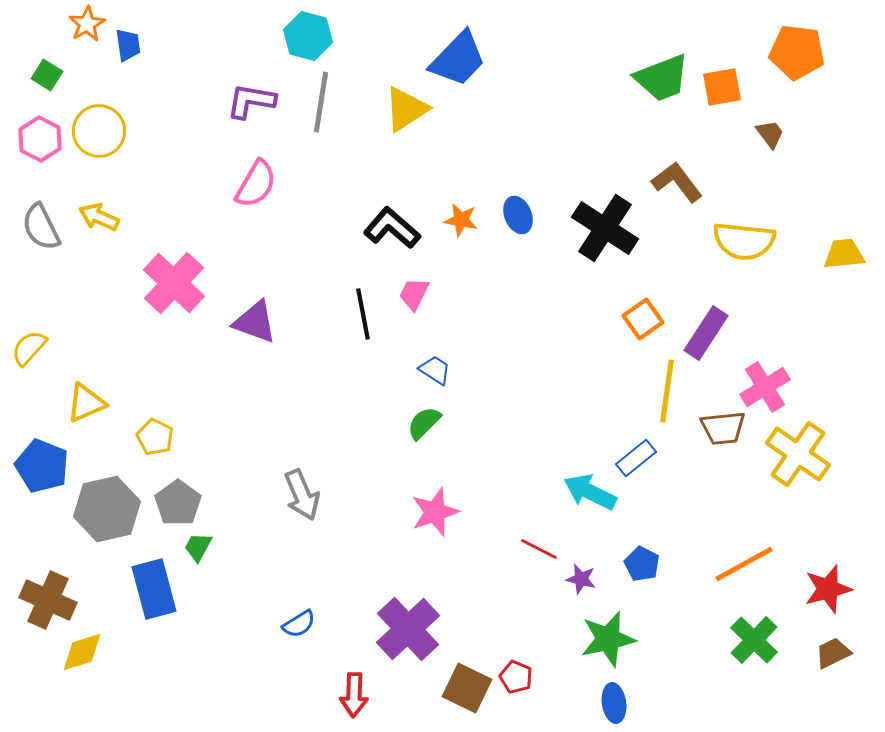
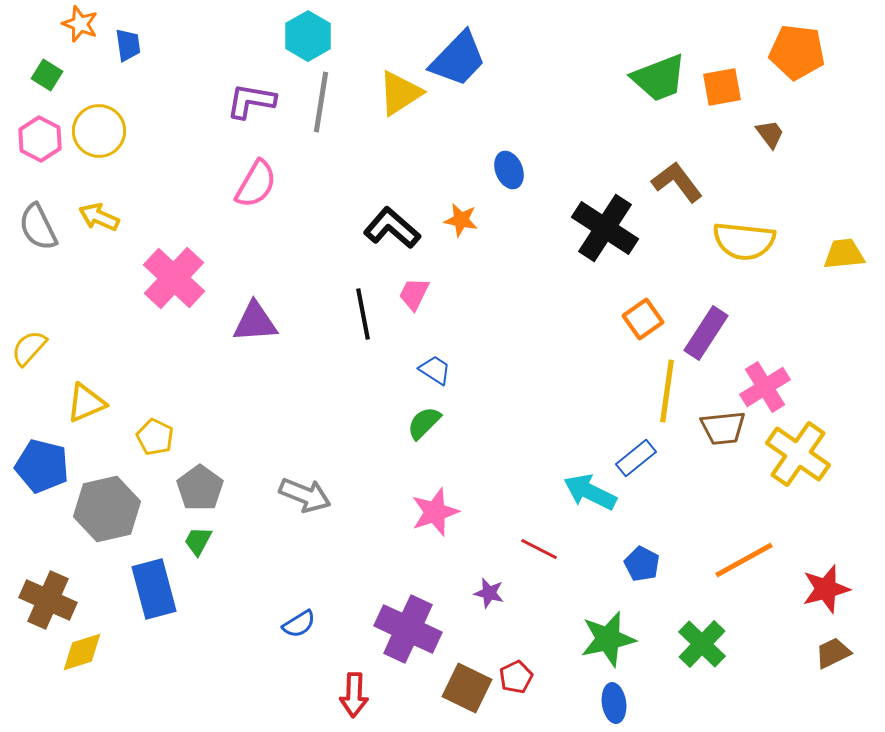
orange star at (87, 24): moved 7 px left; rotated 21 degrees counterclockwise
cyan hexagon at (308, 36): rotated 15 degrees clockwise
green trapezoid at (662, 78): moved 3 px left
yellow triangle at (406, 109): moved 6 px left, 16 px up
blue ellipse at (518, 215): moved 9 px left, 45 px up
gray semicircle at (41, 227): moved 3 px left
pink cross at (174, 283): moved 5 px up
purple triangle at (255, 322): rotated 24 degrees counterclockwise
blue pentagon at (42, 466): rotated 8 degrees counterclockwise
gray arrow at (302, 495): moved 3 px right; rotated 45 degrees counterclockwise
gray pentagon at (178, 503): moved 22 px right, 15 px up
green trapezoid at (198, 547): moved 6 px up
orange line at (744, 564): moved 4 px up
purple star at (581, 579): moved 92 px left, 14 px down
red star at (828, 589): moved 2 px left
purple cross at (408, 629): rotated 22 degrees counterclockwise
green cross at (754, 640): moved 52 px left, 4 px down
red pentagon at (516, 677): rotated 24 degrees clockwise
